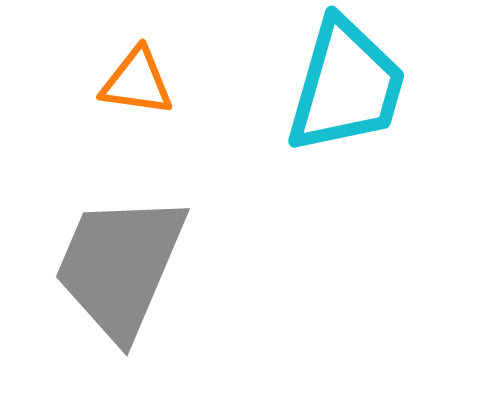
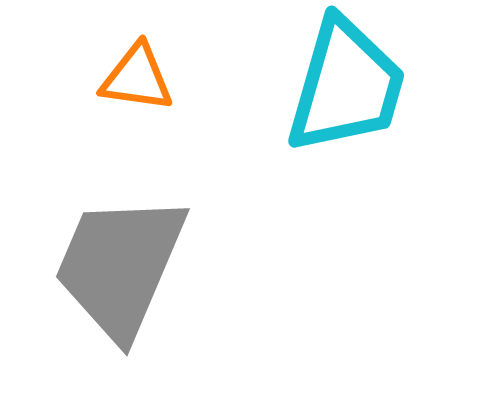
orange triangle: moved 4 px up
